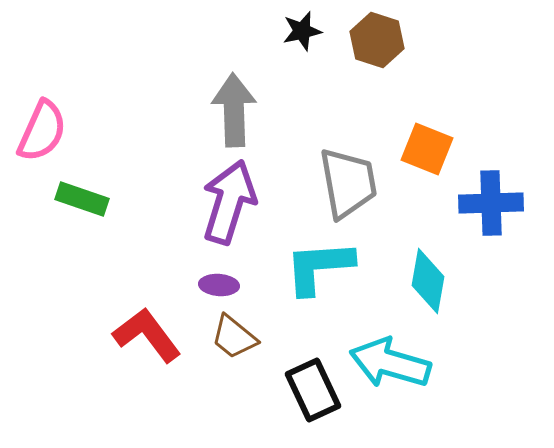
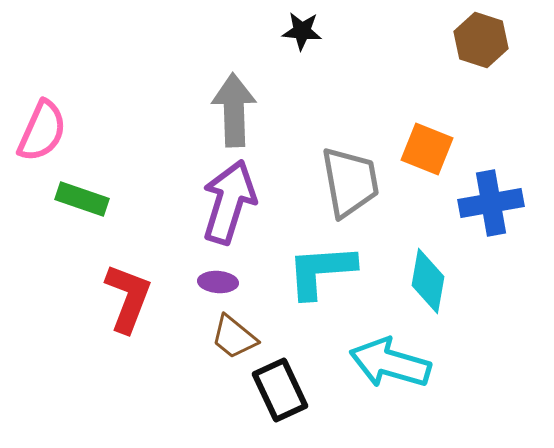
black star: rotated 18 degrees clockwise
brown hexagon: moved 104 px right
gray trapezoid: moved 2 px right, 1 px up
blue cross: rotated 8 degrees counterclockwise
cyan L-shape: moved 2 px right, 4 px down
purple ellipse: moved 1 px left, 3 px up
red L-shape: moved 19 px left, 37 px up; rotated 58 degrees clockwise
black rectangle: moved 33 px left
